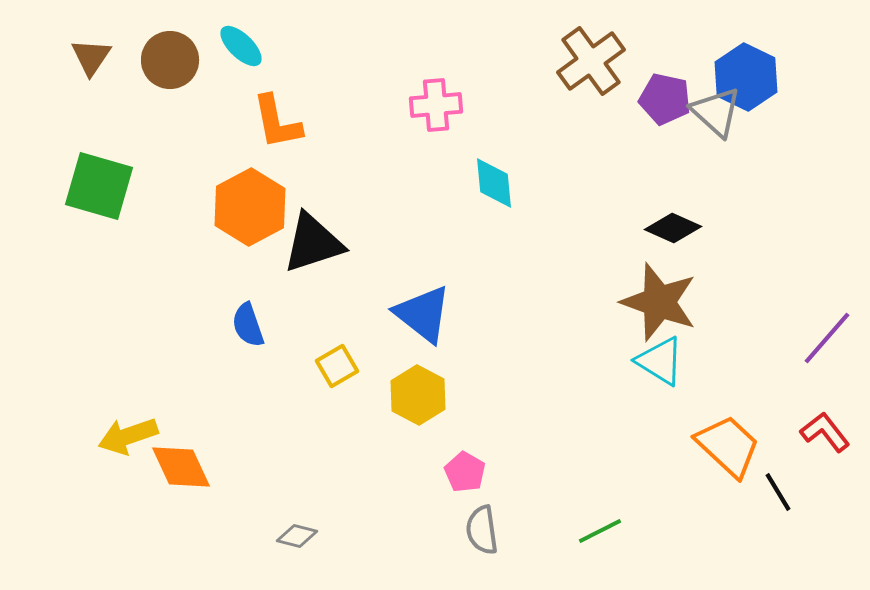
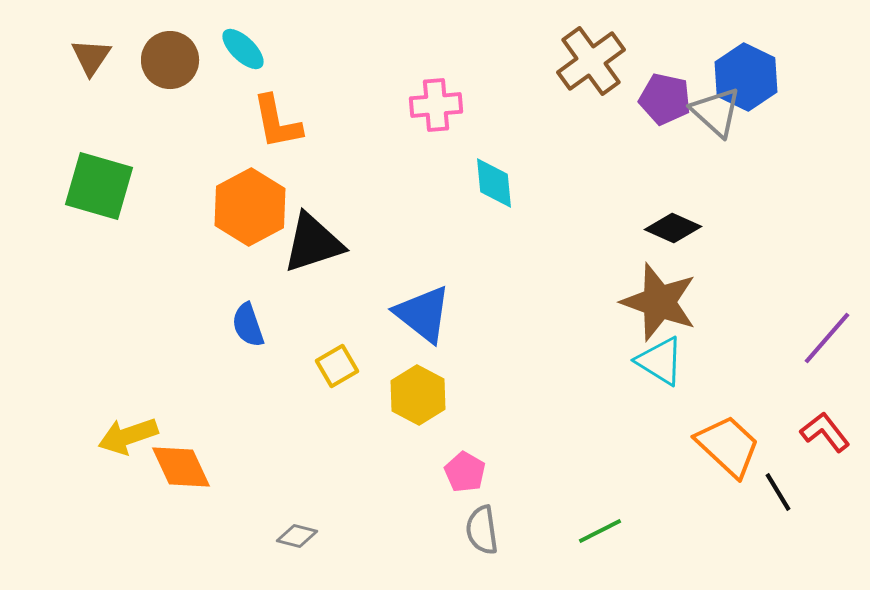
cyan ellipse: moved 2 px right, 3 px down
